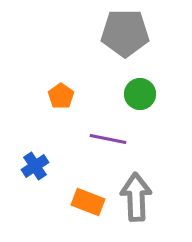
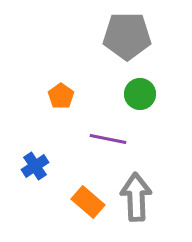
gray pentagon: moved 2 px right, 3 px down
orange rectangle: rotated 20 degrees clockwise
